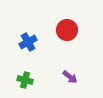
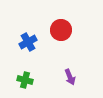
red circle: moved 6 px left
purple arrow: rotated 28 degrees clockwise
